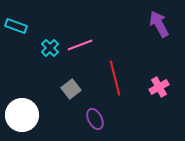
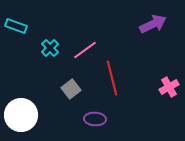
purple arrow: moved 6 px left; rotated 92 degrees clockwise
pink line: moved 5 px right, 5 px down; rotated 15 degrees counterclockwise
red line: moved 3 px left
pink cross: moved 10 px right
white circle: moved 1 px left
purple ellipse: rotated 60 degrees counterclockwise
